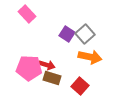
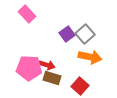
purple square: rotated 21 degrees clockwise
